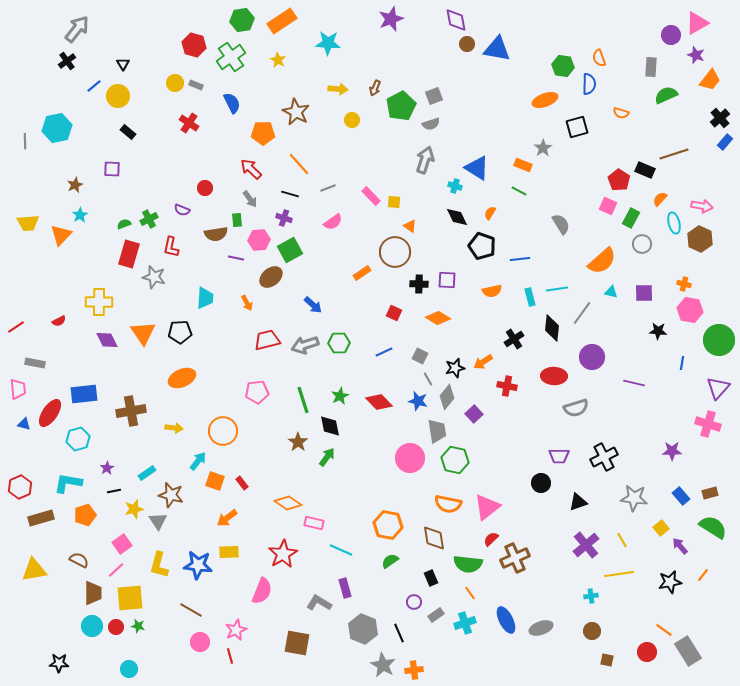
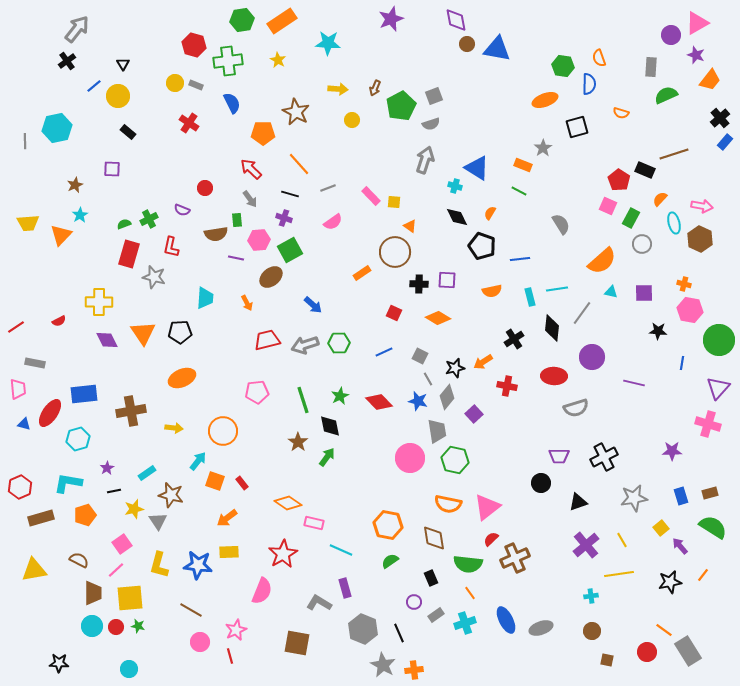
green cross at (231, 57): moved 3 px left, 4 px down; rotated 28 degrees clockwise
blue rectangle at (681, 496): rotated 24 degrees clockwise
gray star at (634, 498): rotated 16 degrees counterclockwise
